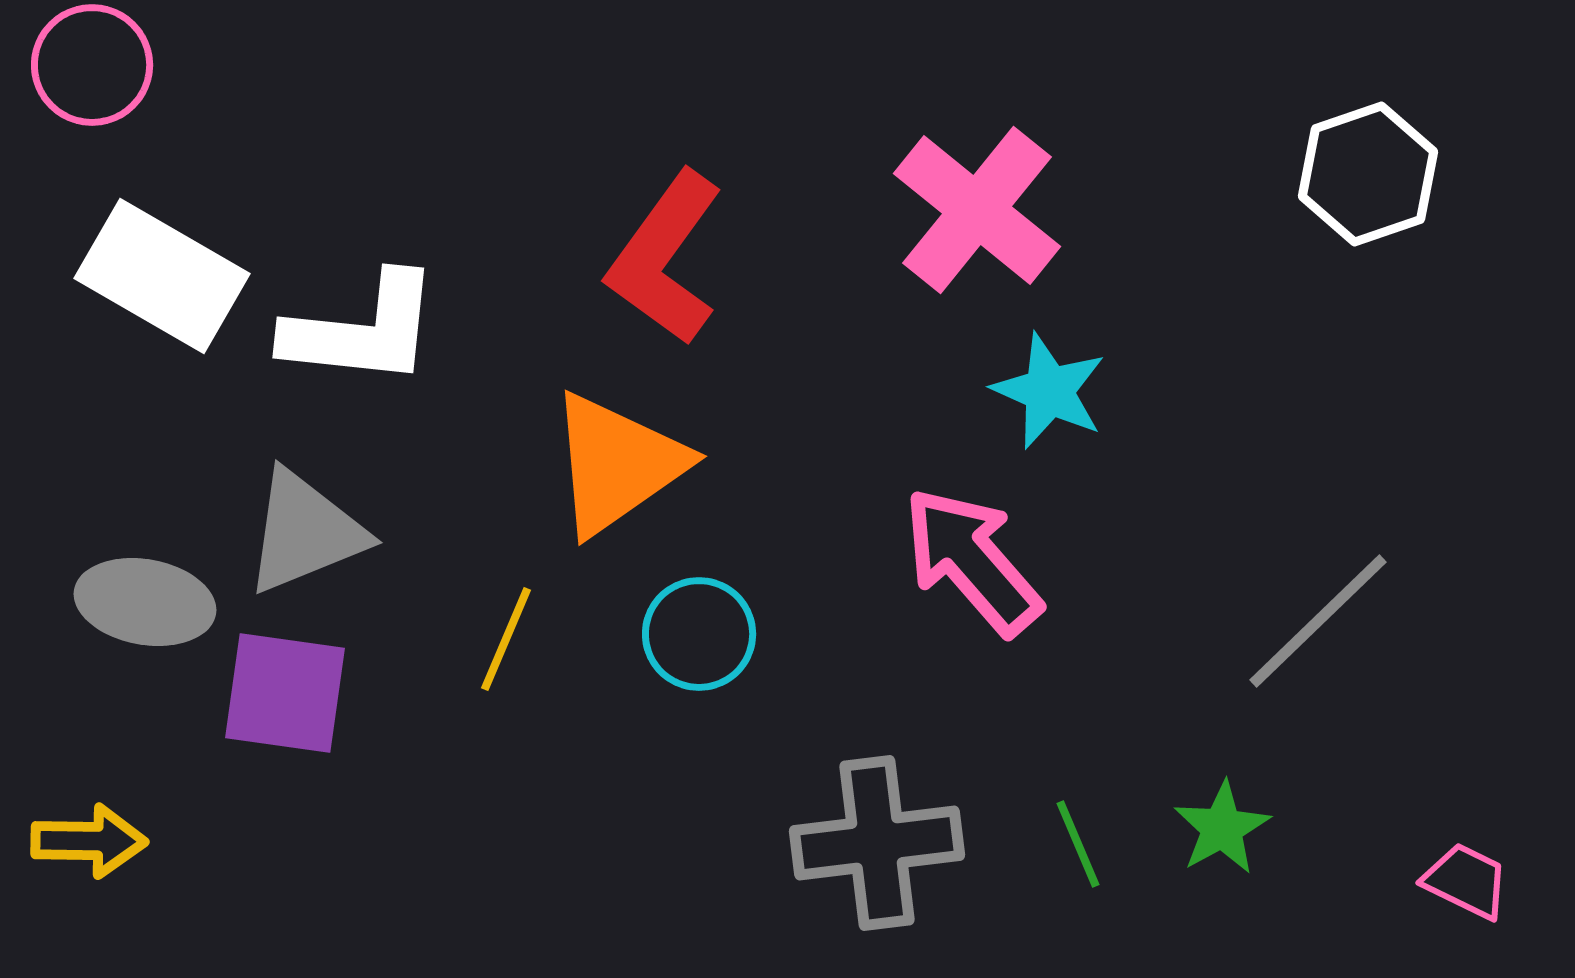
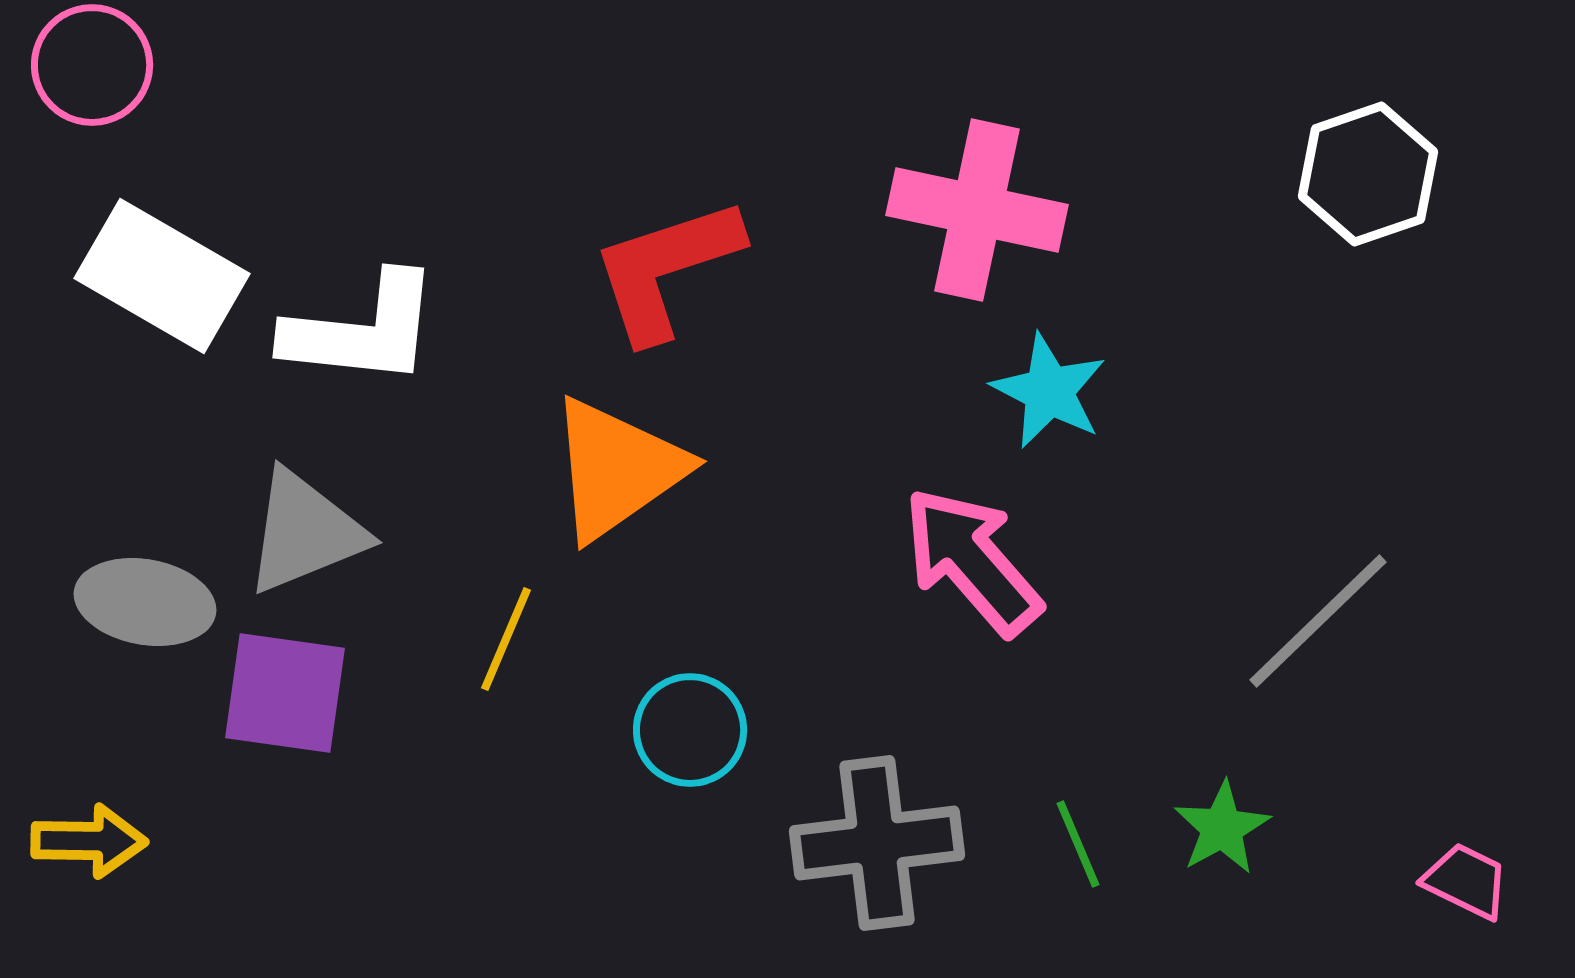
pink cross: rotated 27 degrees counterclockwise
red L-shape: moved 1 px right, 11 px down; rotated 36 degrees clockwise
cyan star: rotated 3 degrees clockwise
orange triangle: moved 5 px down
cyan circle: moved 9 px left, 96 px down
